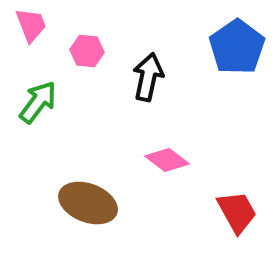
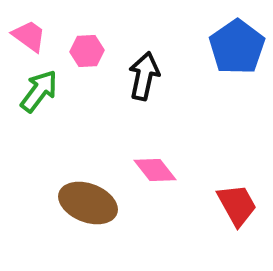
pink trapezoid: moved 2 px left, 11 px down; rotated 33 degrees counterclockwise
pink hexagon: rotated 8 degrees counterclockwise
black arrow: moved 4 px left, 1 px up
green arrow: moved 1 px right, 11 px up
pink diamond: moved 12 px left, 10 px down; rotated 15 degrees clockwise
red trapezoid: moved 7 px up
